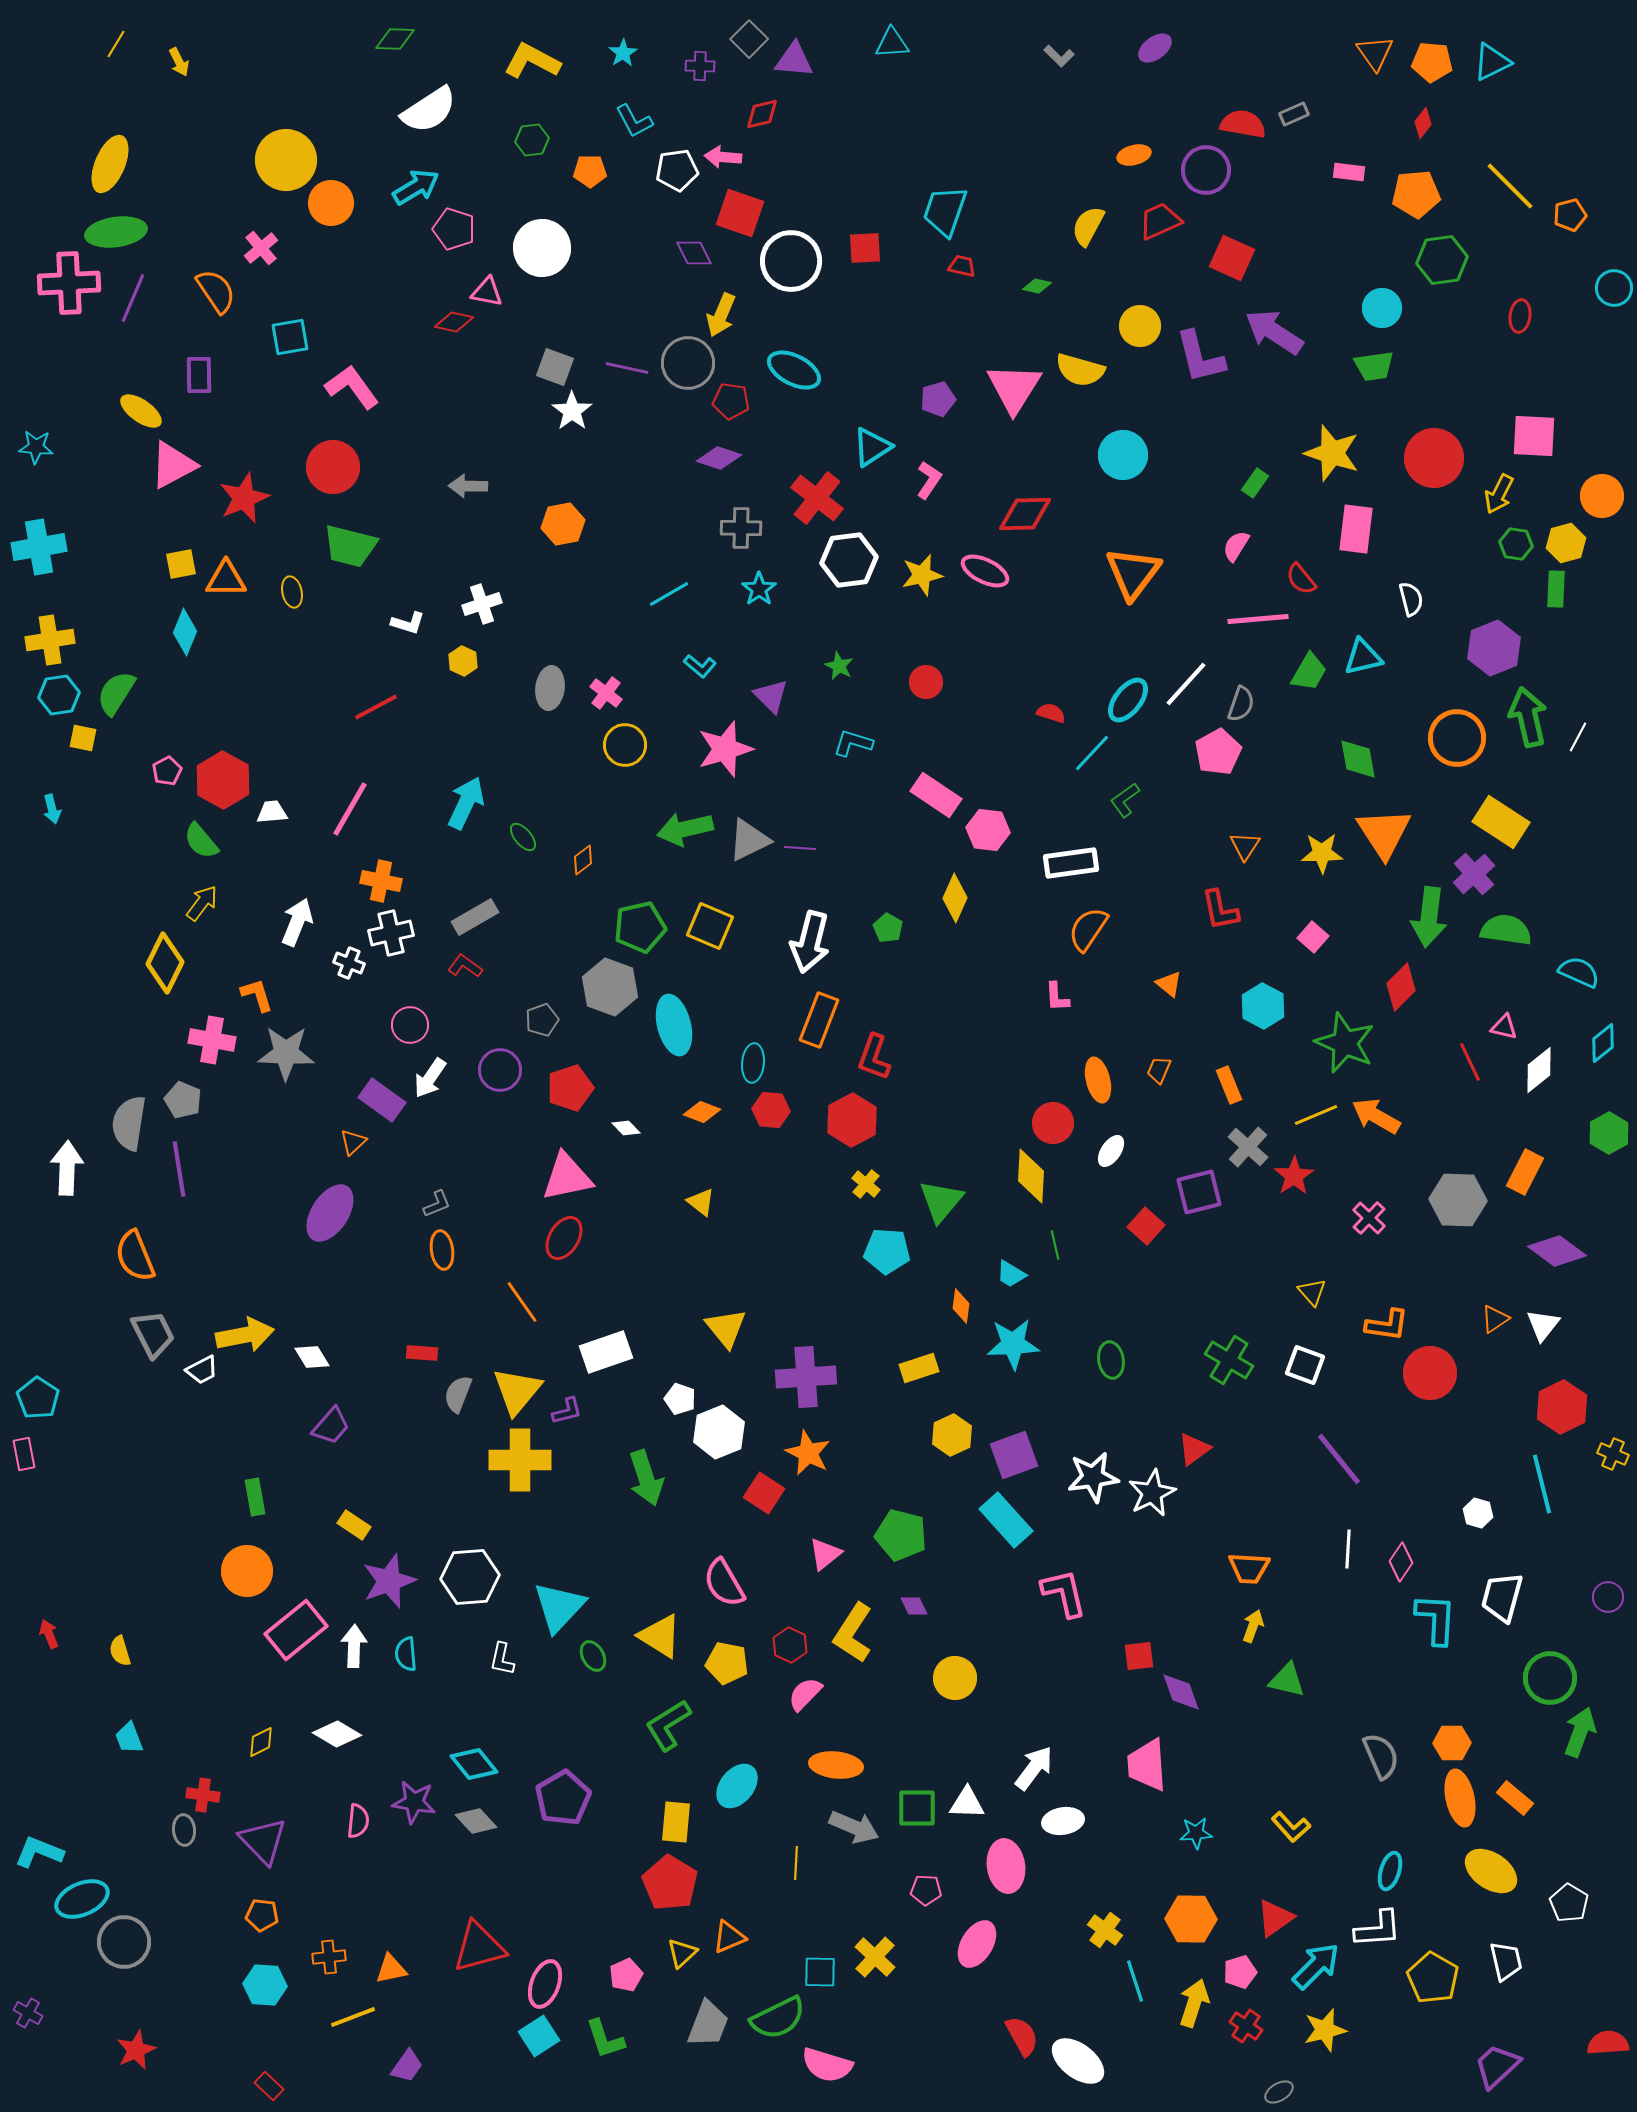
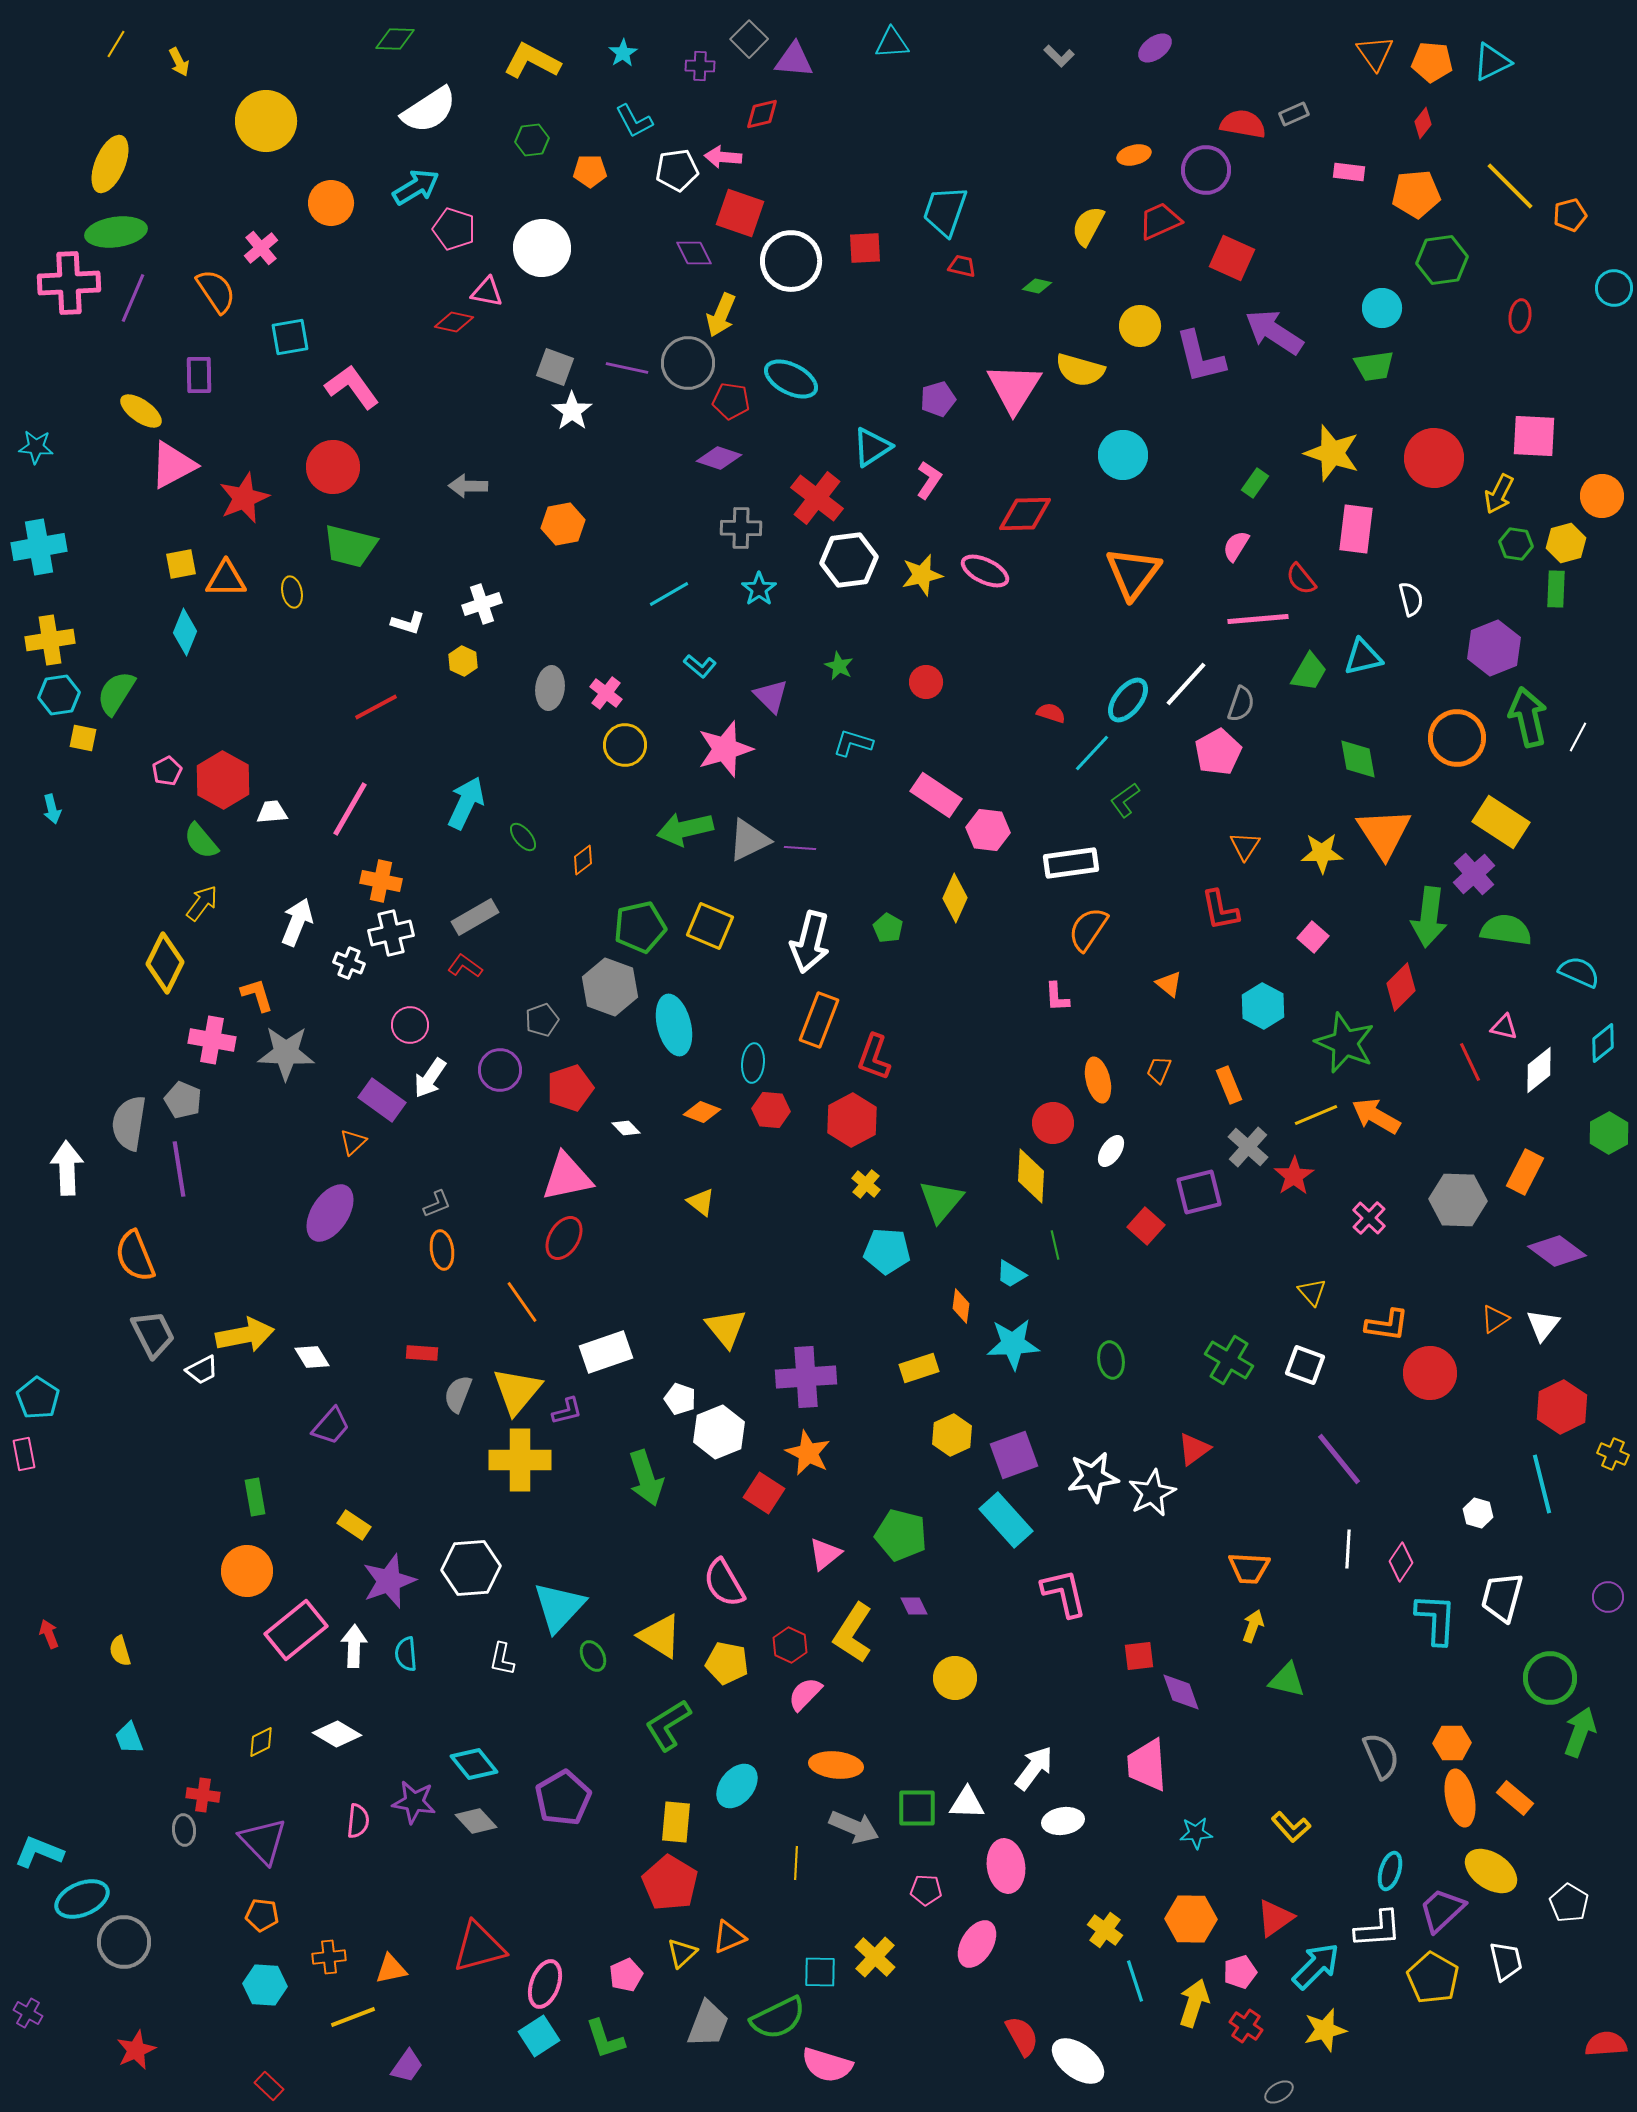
yellow circle at (286, 160): moved 20 px left, 39 px up
cyan ellipse at (794, 370): moved 3 px left, 9 px down
white arrow at (67, 1168): rotated 4 degrees counterclockwise
white hexagon at (470, 1577): moved 1 px right, 9 px up
red semicircle at (1608, 2043): moved 2 px left, 1 px down
purple trapezoid at (1497, 2066): moved 55 px left, 156 px up
